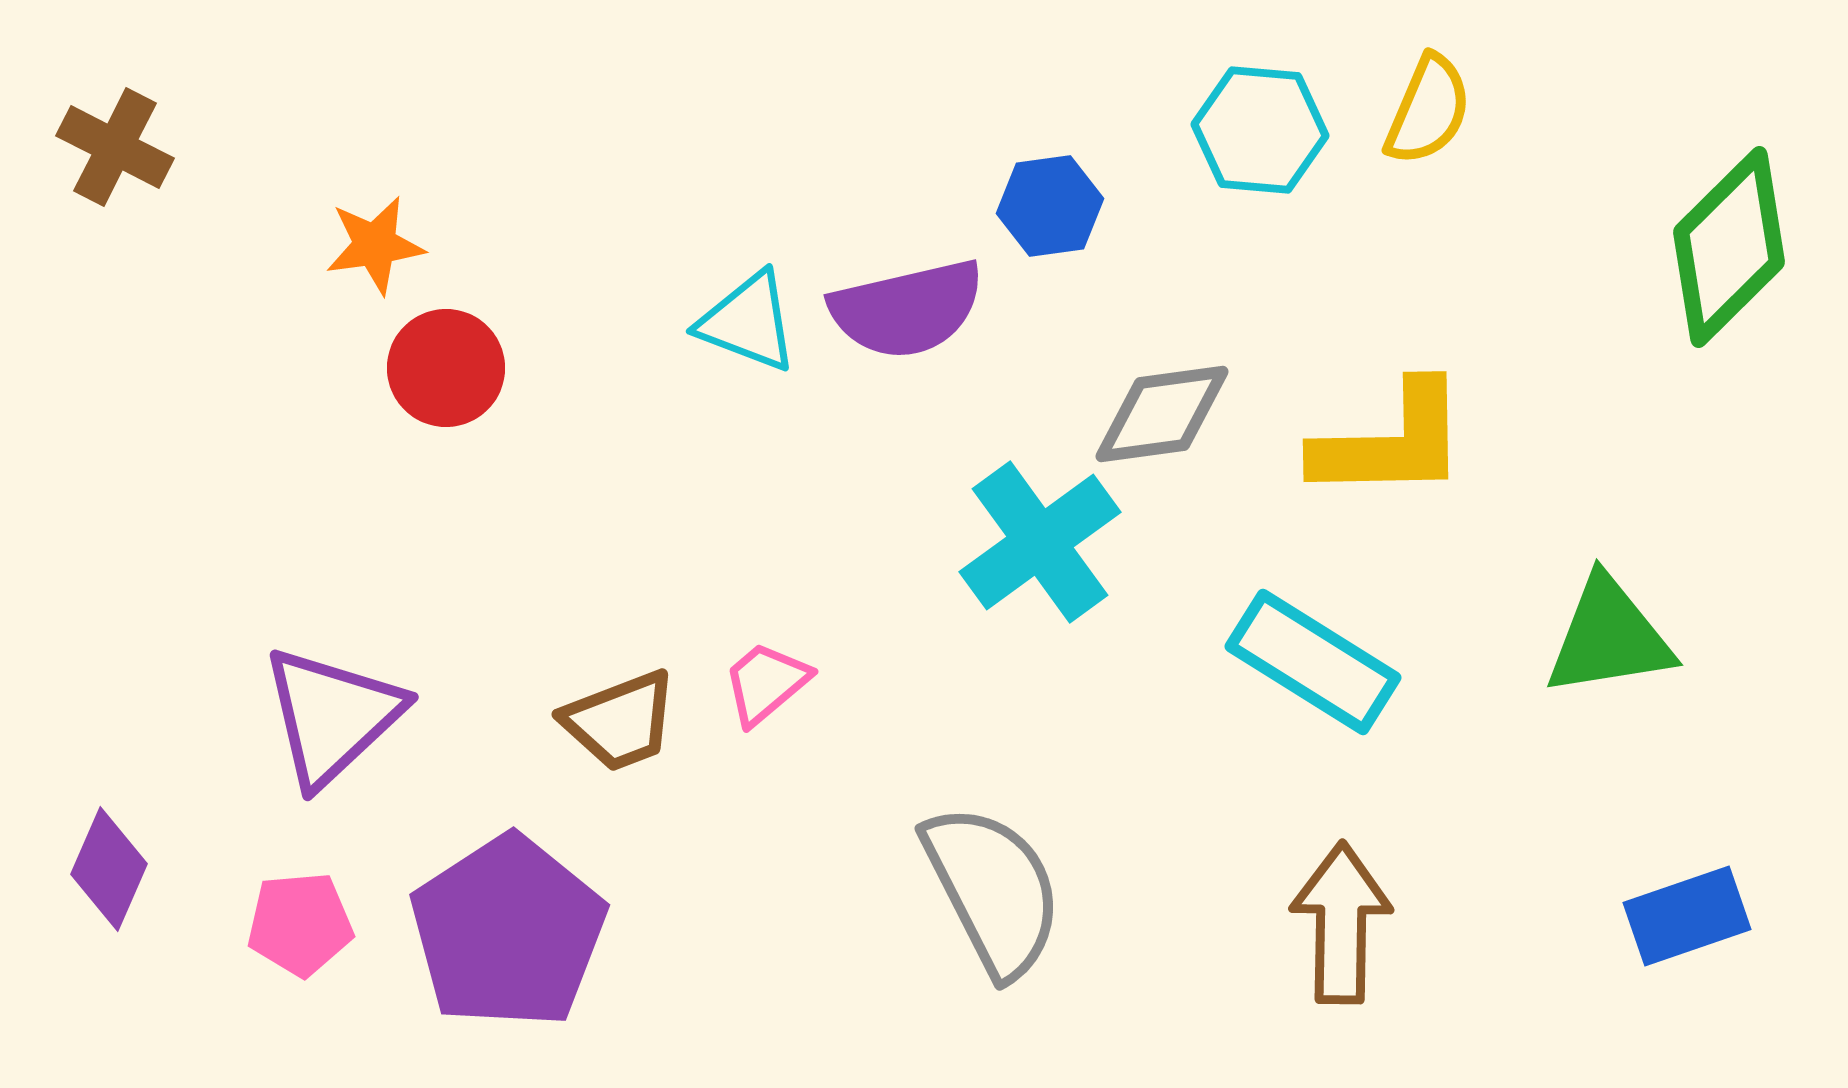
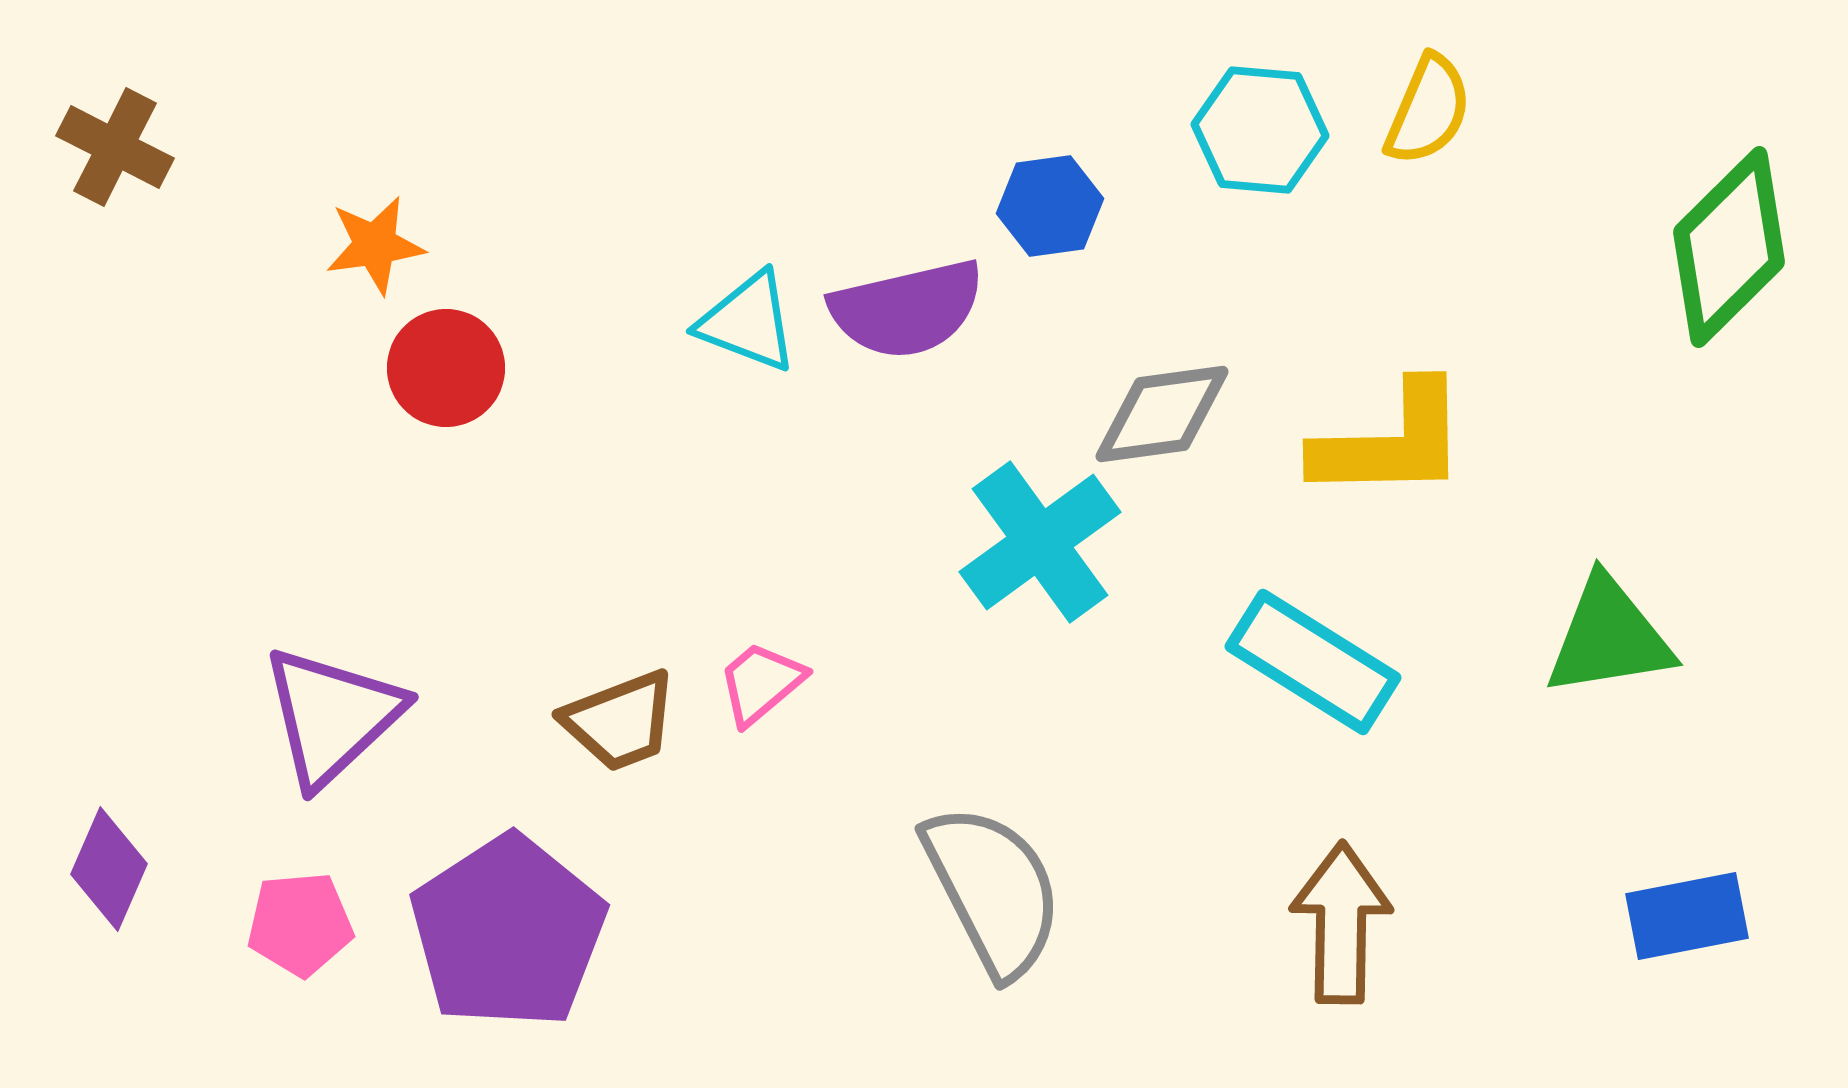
pink trapezoid: moved 5 px left
blue rectangle: rotated 8 degrees clockwise
